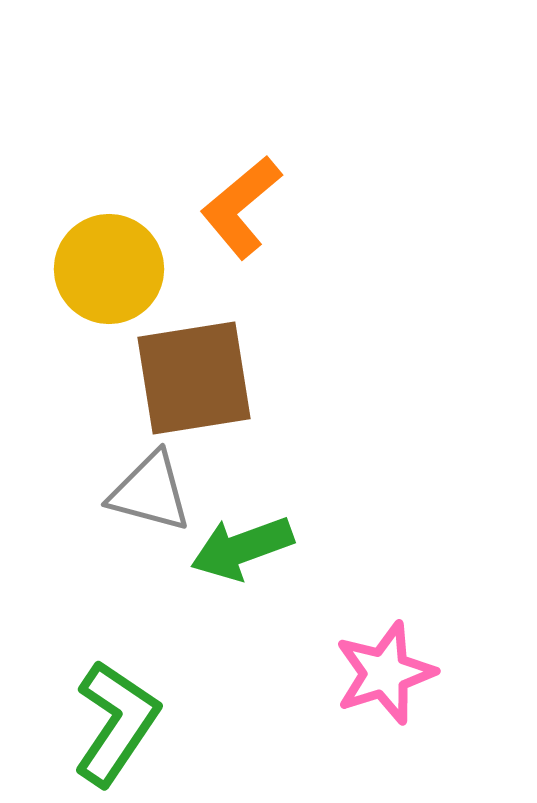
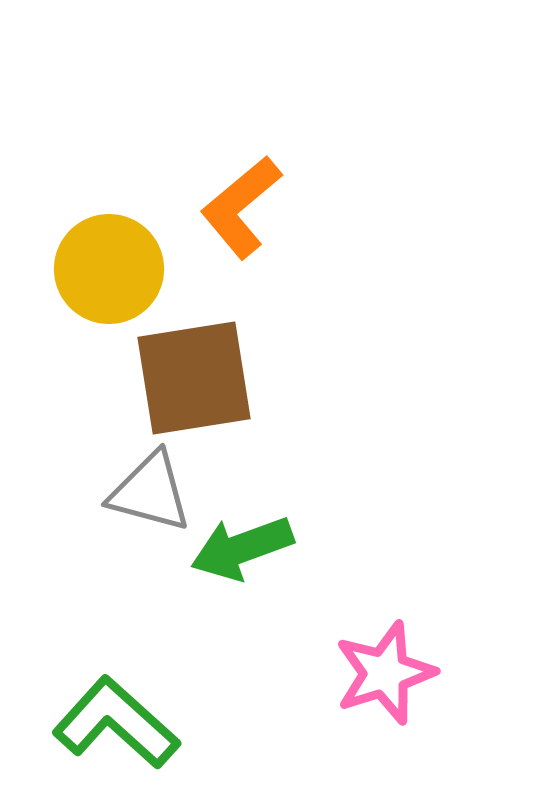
green L-shape: rotated 82 degrees counterclockwise
